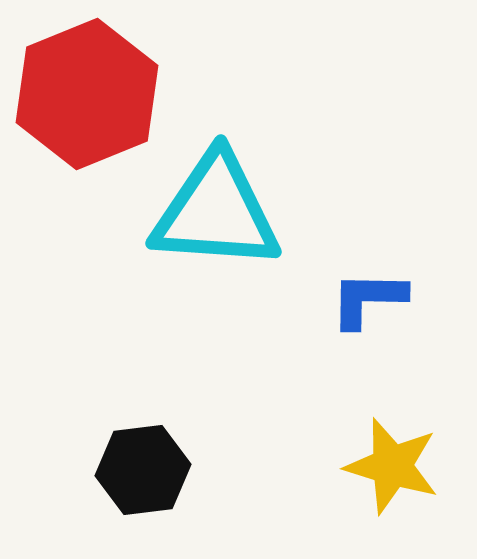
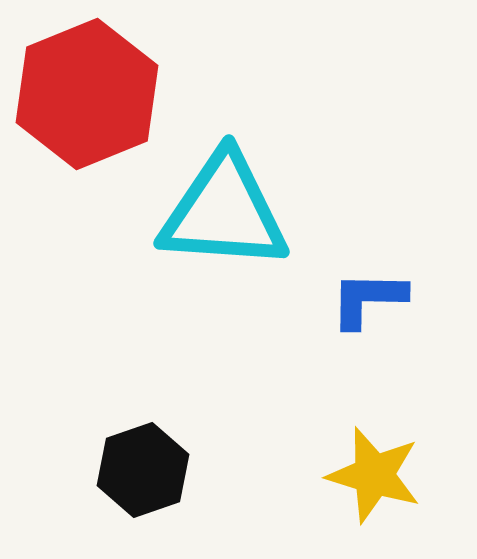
cyan triangle: moved 8 px right
yellow star: moved 18 px left, 9 px down
black hexagon: rotated 12 degrees counterclockwise
